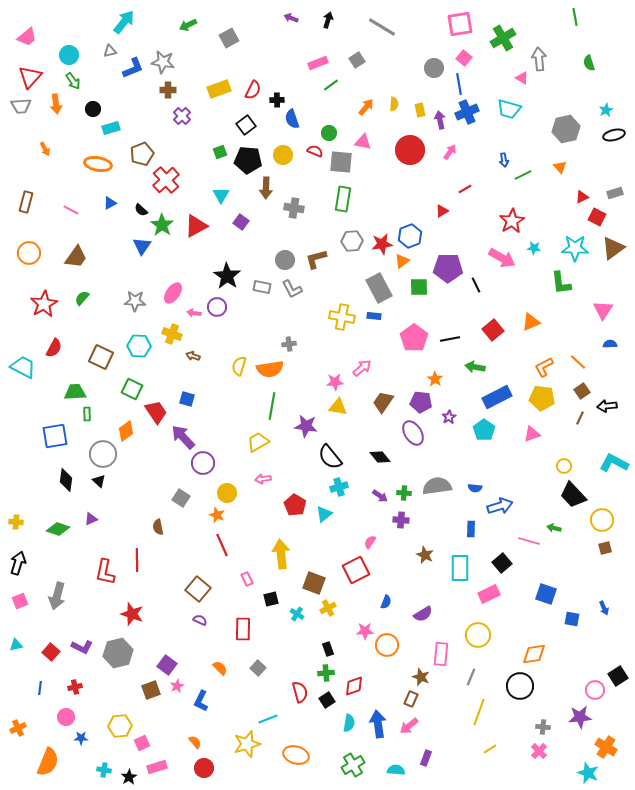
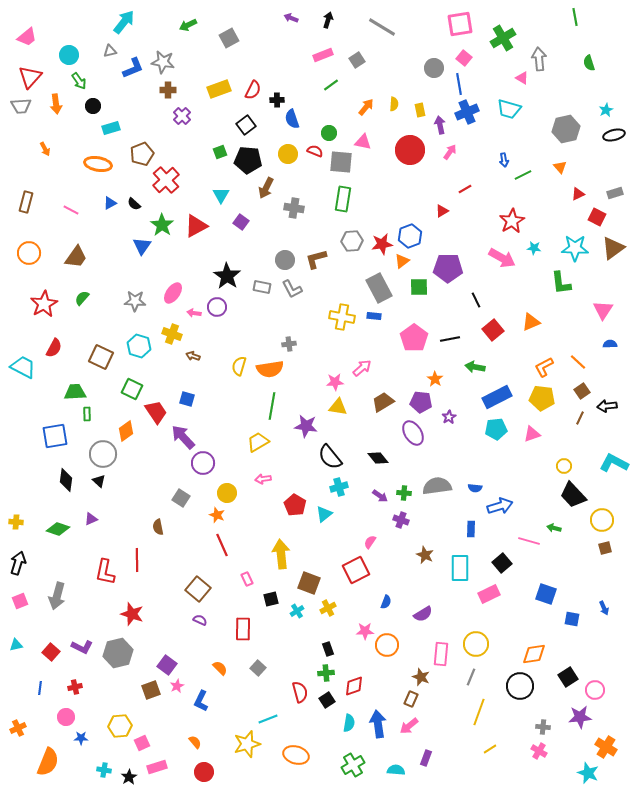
pink rectangle at (318, 63): moved 5 px right, 8 px up
green arrow at (73, 81): moved 6 px right
black circle at (93, 109): moved 3 px up
purple arrow at (440, 120): moved 5 px down
yellow circle at (283, 155): moved 5 px right, 1 px up
brown arrow at (266, 188): rotated 25 degrees clockwise
red triangle at (582, 197): moved 4 px left, 3 px up
black semicircle at (141, 210): moved 7 px left, 6 px up
black line at (476, 285): moved 15 px down
cyan hexagon at (139, 346): rotated 15 degrees clockwise
brown trapezoid at (383, 402): rotated 25 degrees clockwise
cyan pentagon at (484, 430): moved 12 px right, 1 px up; rotated 30 degrees clockwise
black diamond at (380, 457): moved 2 px left, 1 px down
purple cross at (401, 520): rotated 14 degrees clockwise
brown square at (314, 583): moved 5 px left
cyan cross at (297, 614): moved 3 px up; rotated 24 degrees clockwise
yellow circle at (478, 635): moved 2 px left, 9 px down
black square at (618, 676): moved 50 px left, 1 px down
pink cross at (539, 751): rotated 14 degrees counterclockwise
red circle at (204, 768): moved 4 px down
